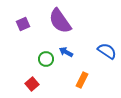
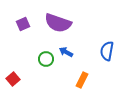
purple semicircle: moved 2 px left, 2 px down; rotated 36 degrees counterclockwise
blue semicircle: rotated 114 degrees counterclockwise
red square: moved 19 px left, 5 px up
